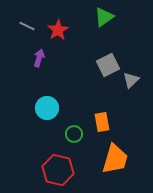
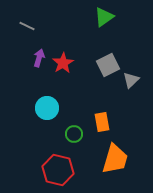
red star: moved 5 px right, 33 px down
